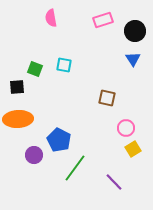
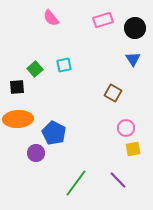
pink semicircle: rotated 30 degrees counterclockwise
black circle: moved 3 px up
cyan square: rotated 21 degrees counterclockwise
green square: rotated 28 degrees clockwise
brown square: moved 6 px right, 5 px up; rotated 18 degrees clockwise
blue pentagon: moved 5 px left, 7 px up
yellow square: rotated 21 degrees clockwise
purple circle: moved 2 px right, 2 px up
green line: moved 1 px right, 15 px down
purple line: moved 4 px right, 2 px up
